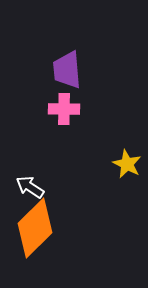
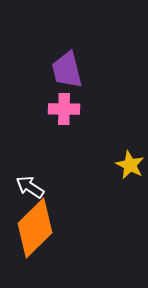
purple trapezoid: rotated 9 degrees counterclockwise
yellow star: moved 3 px right, 1 px down
